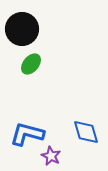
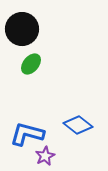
blue diamond: moved 8 px left, 7 px up; rotated 36 degrees counterclockwise
purple star: moved 6 px left; rotated 18 degrees clockwise
